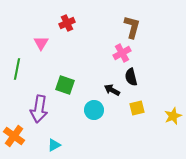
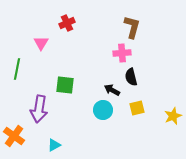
pink cross: rotated 24 degrees clockwise
green square: rotated 12 degrees counterclockwise
cyan circle: moved 9 px right
